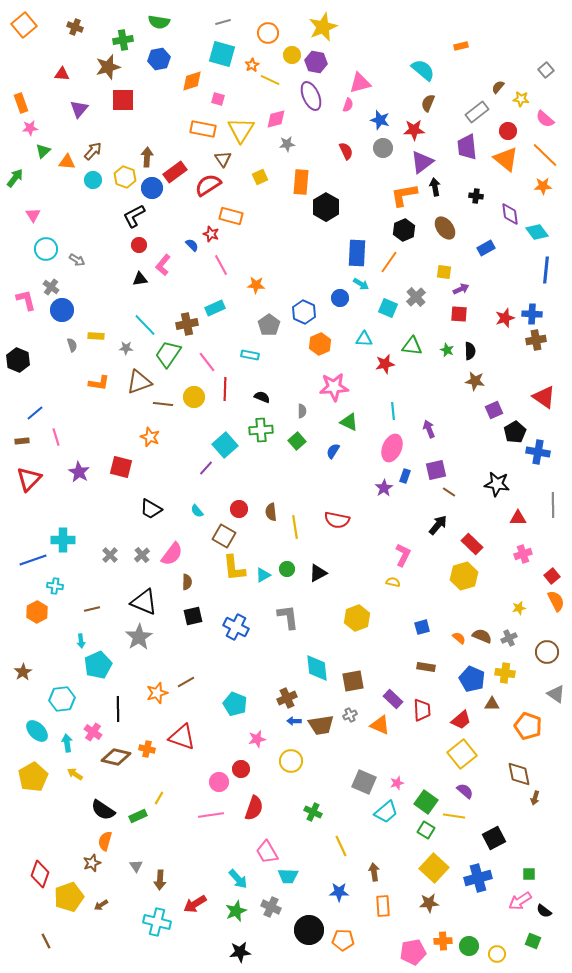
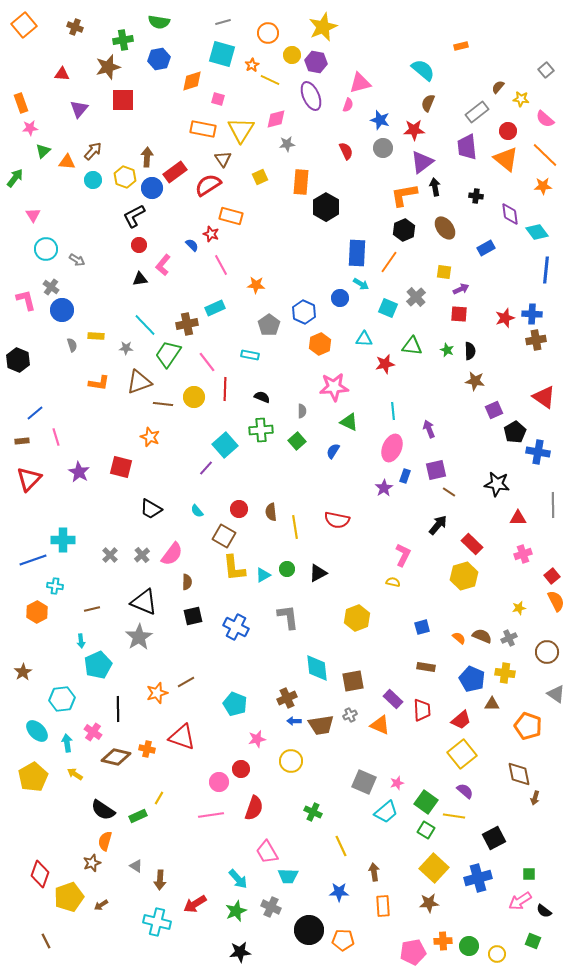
gray triangle at (136, 866): rotated 24 degrees counterclockwise
